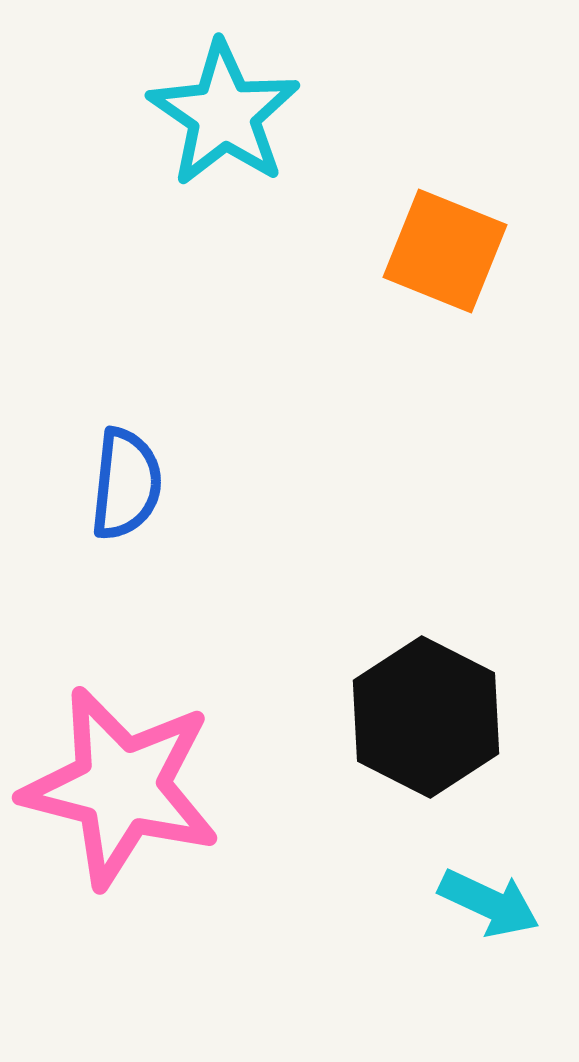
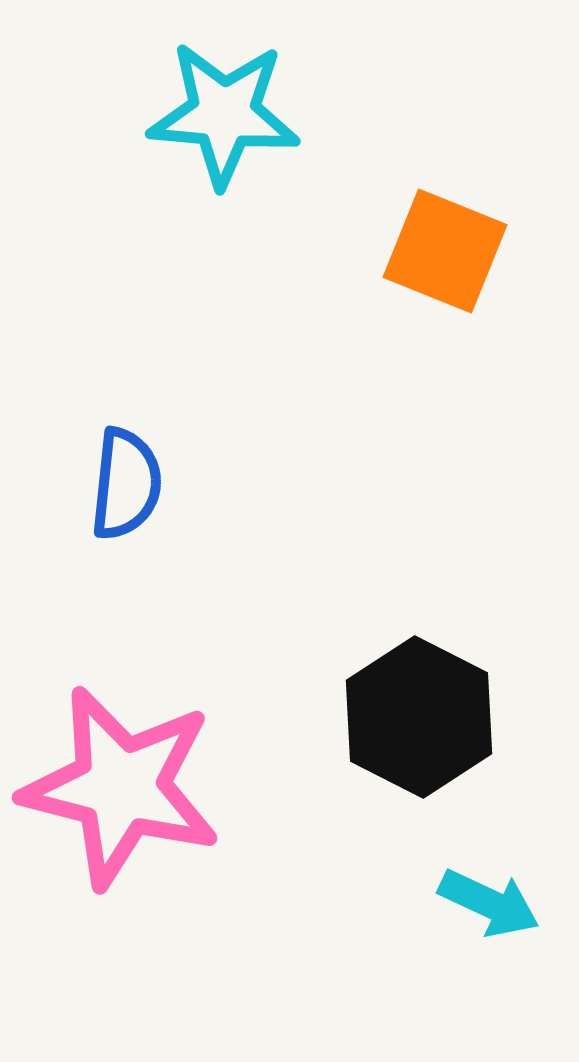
cyan star: rotated 29 degrees counterclockwise
black hexagon: moved 7 px left
